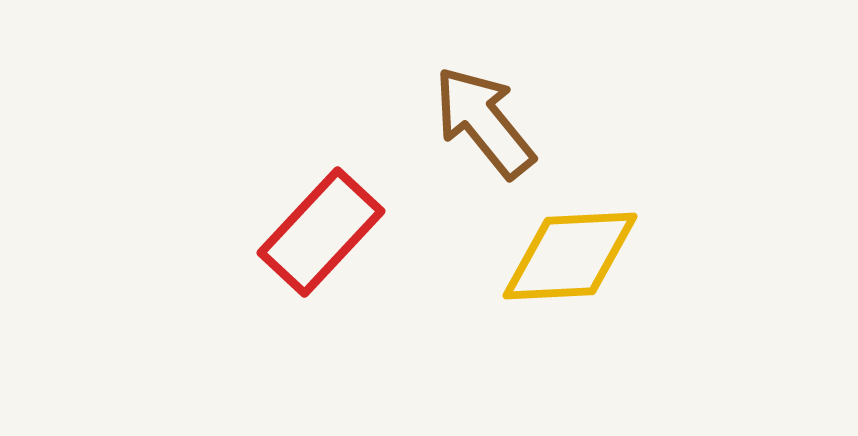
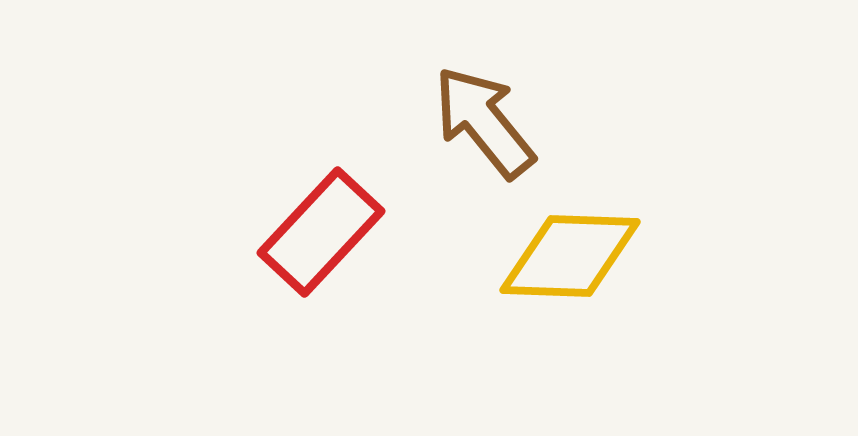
yellow diamond: rotated 5 degrees clockwise
